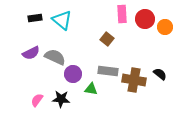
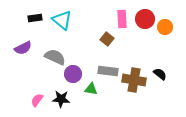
pink rectangle: moved 5 px down
purple semicircle: moved 8 px left, 5 px up
